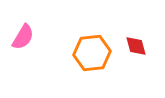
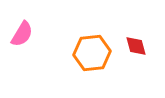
pink semicircle: moved 1 px left, 3 px up
